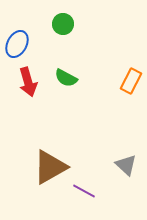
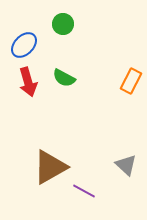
blue ellipse: moved 7 px right, 1 px down; rotated 16 degrees clockwise
green semicircle: moved 2 px left
